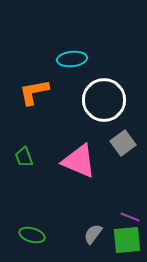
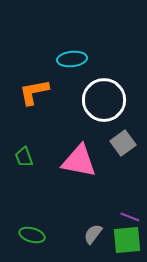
pink triangle: rotated 12 degrees counterclockwise
